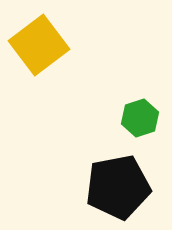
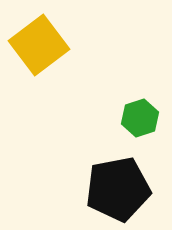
black pentagon: moved 2 px down
